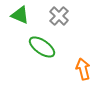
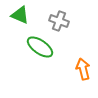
gray cross: moved 5 px down; rotated 24 degrees counterclockwise
green ellipse: moved 2 px left
